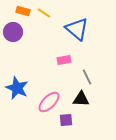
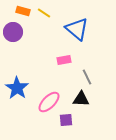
blue star: rotated 10 degrees clockwise
